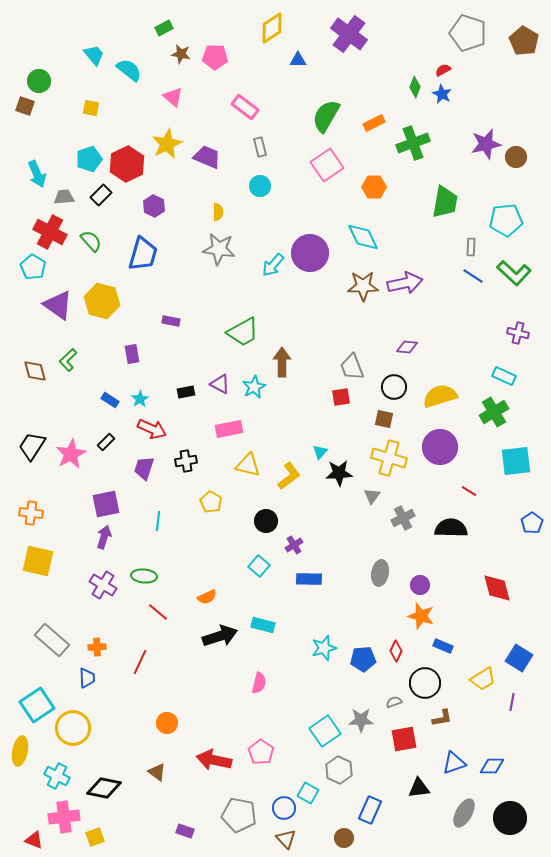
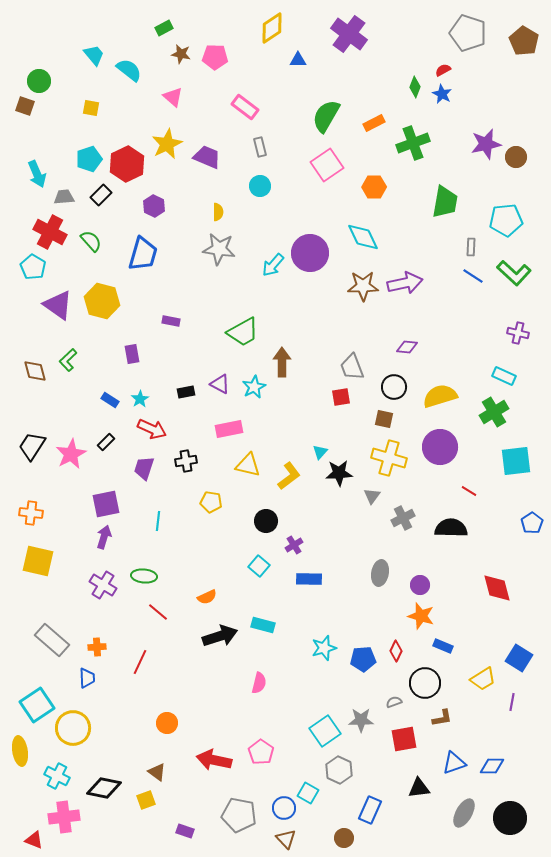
yellow pentagon at (211, 502): rotated 20 degrees counterclockwise
yellow ellipse at (20, 751): rotated 20 degrees counterclockwise
yellow square at (95, 837): moved 51 px right, 37 px up
